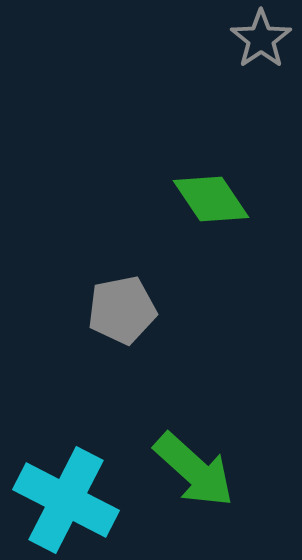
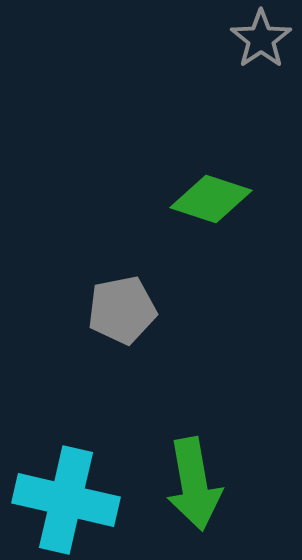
green diamond: rotated 38 degrees counterclockwise
green arrow: moved 14 px down; rotated 38 degrees clockwise
cyan cross: rotated 14 degrees counterclockwise
